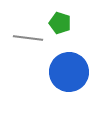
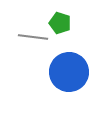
gray line: moved 5 px right, 1 px up
